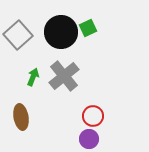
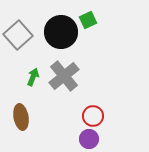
green square: moved 8 px up
